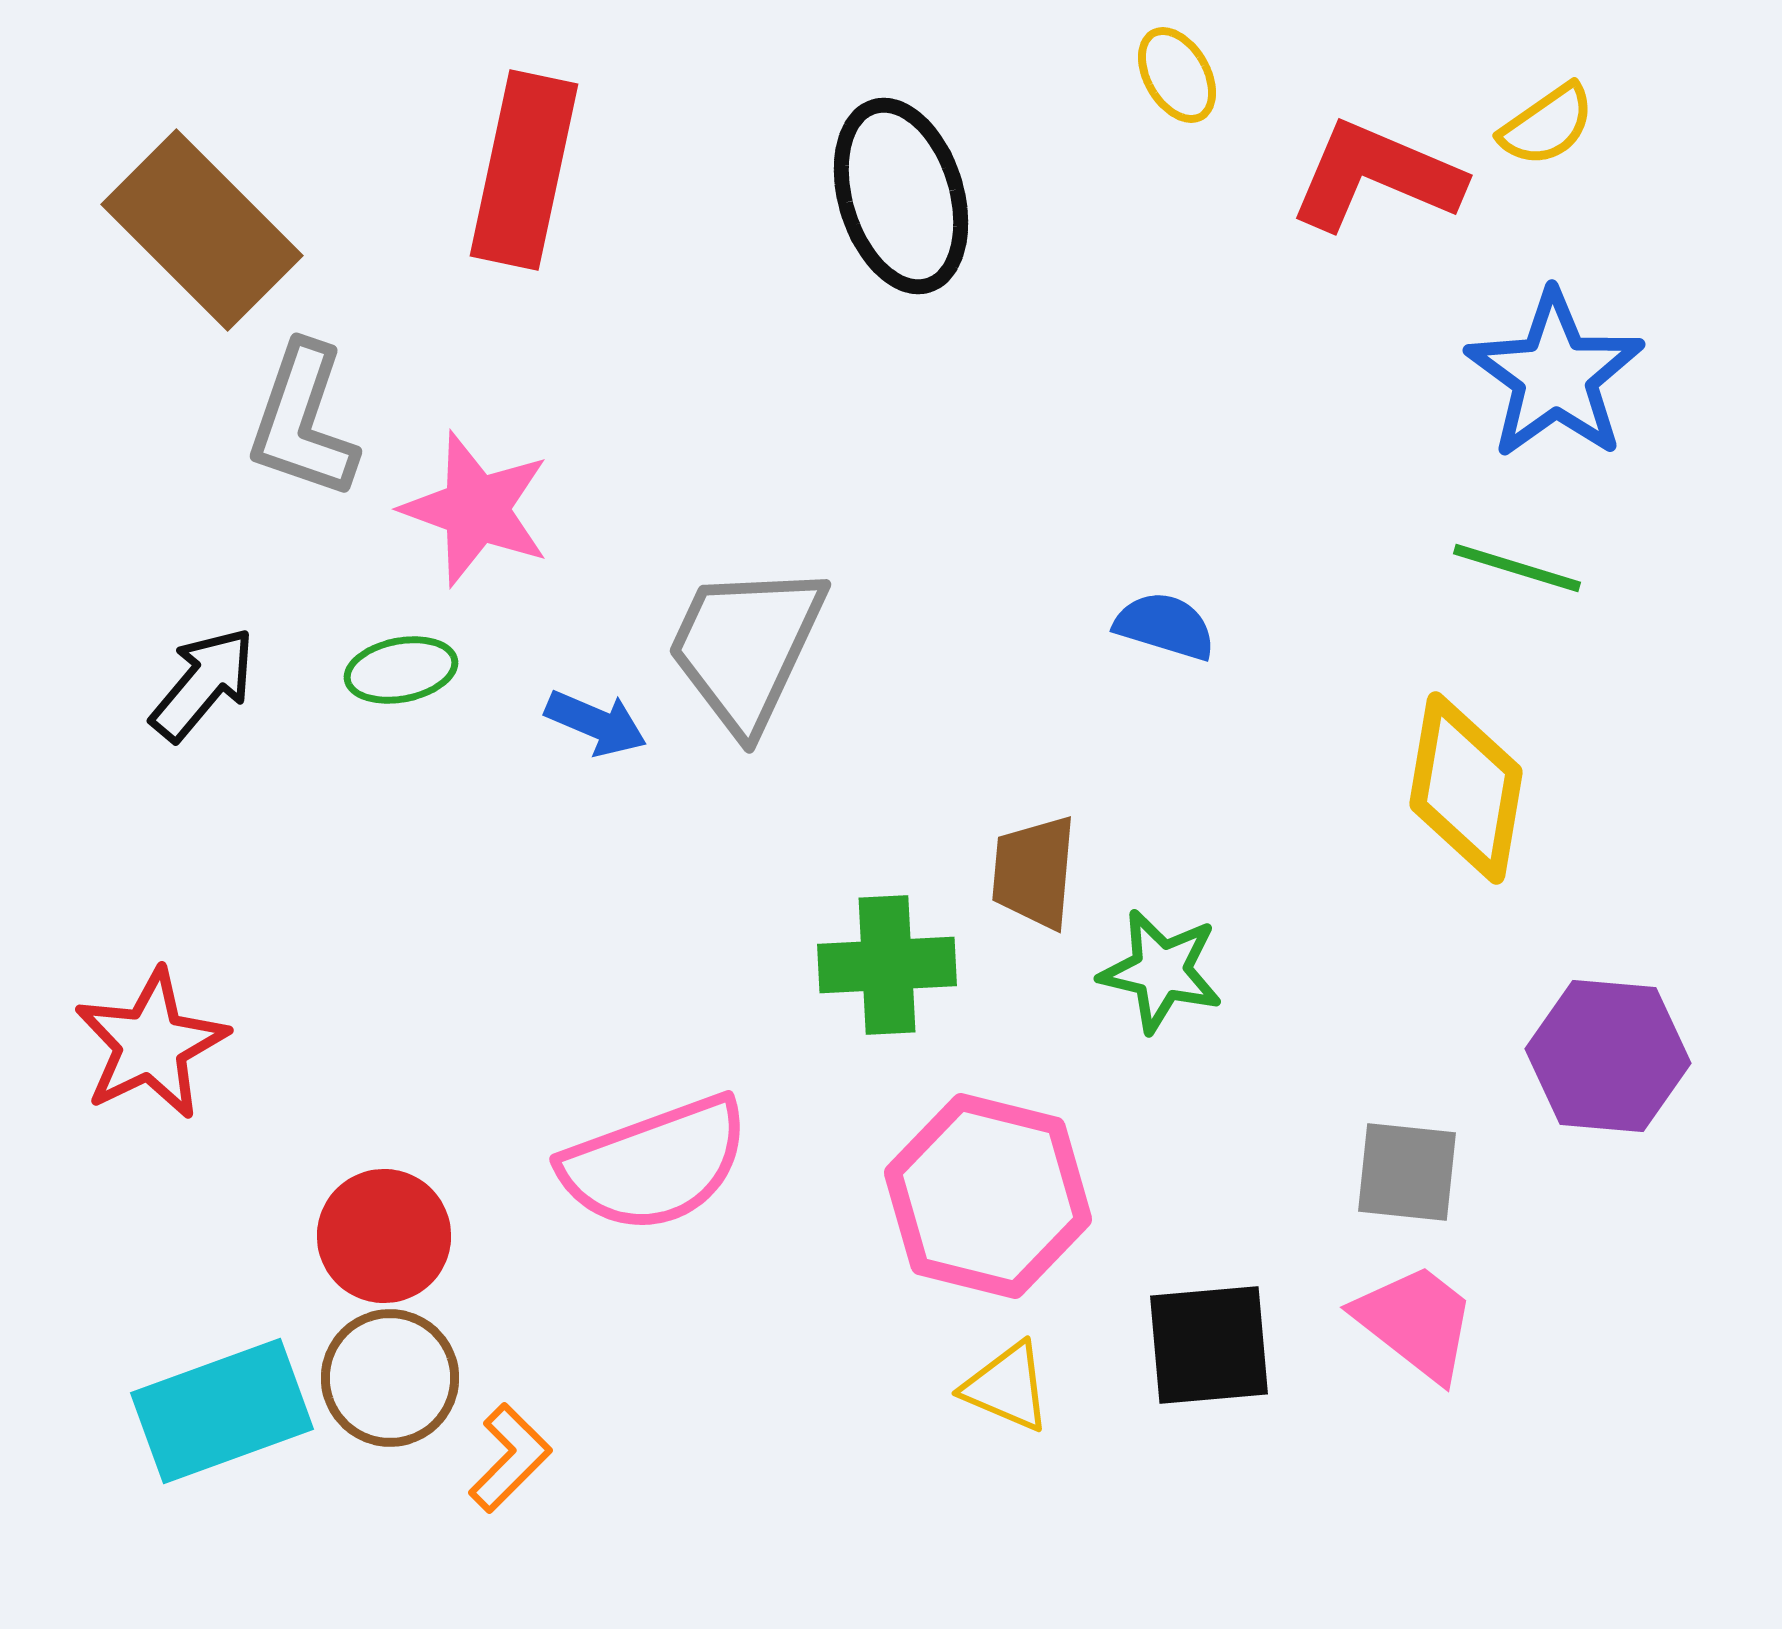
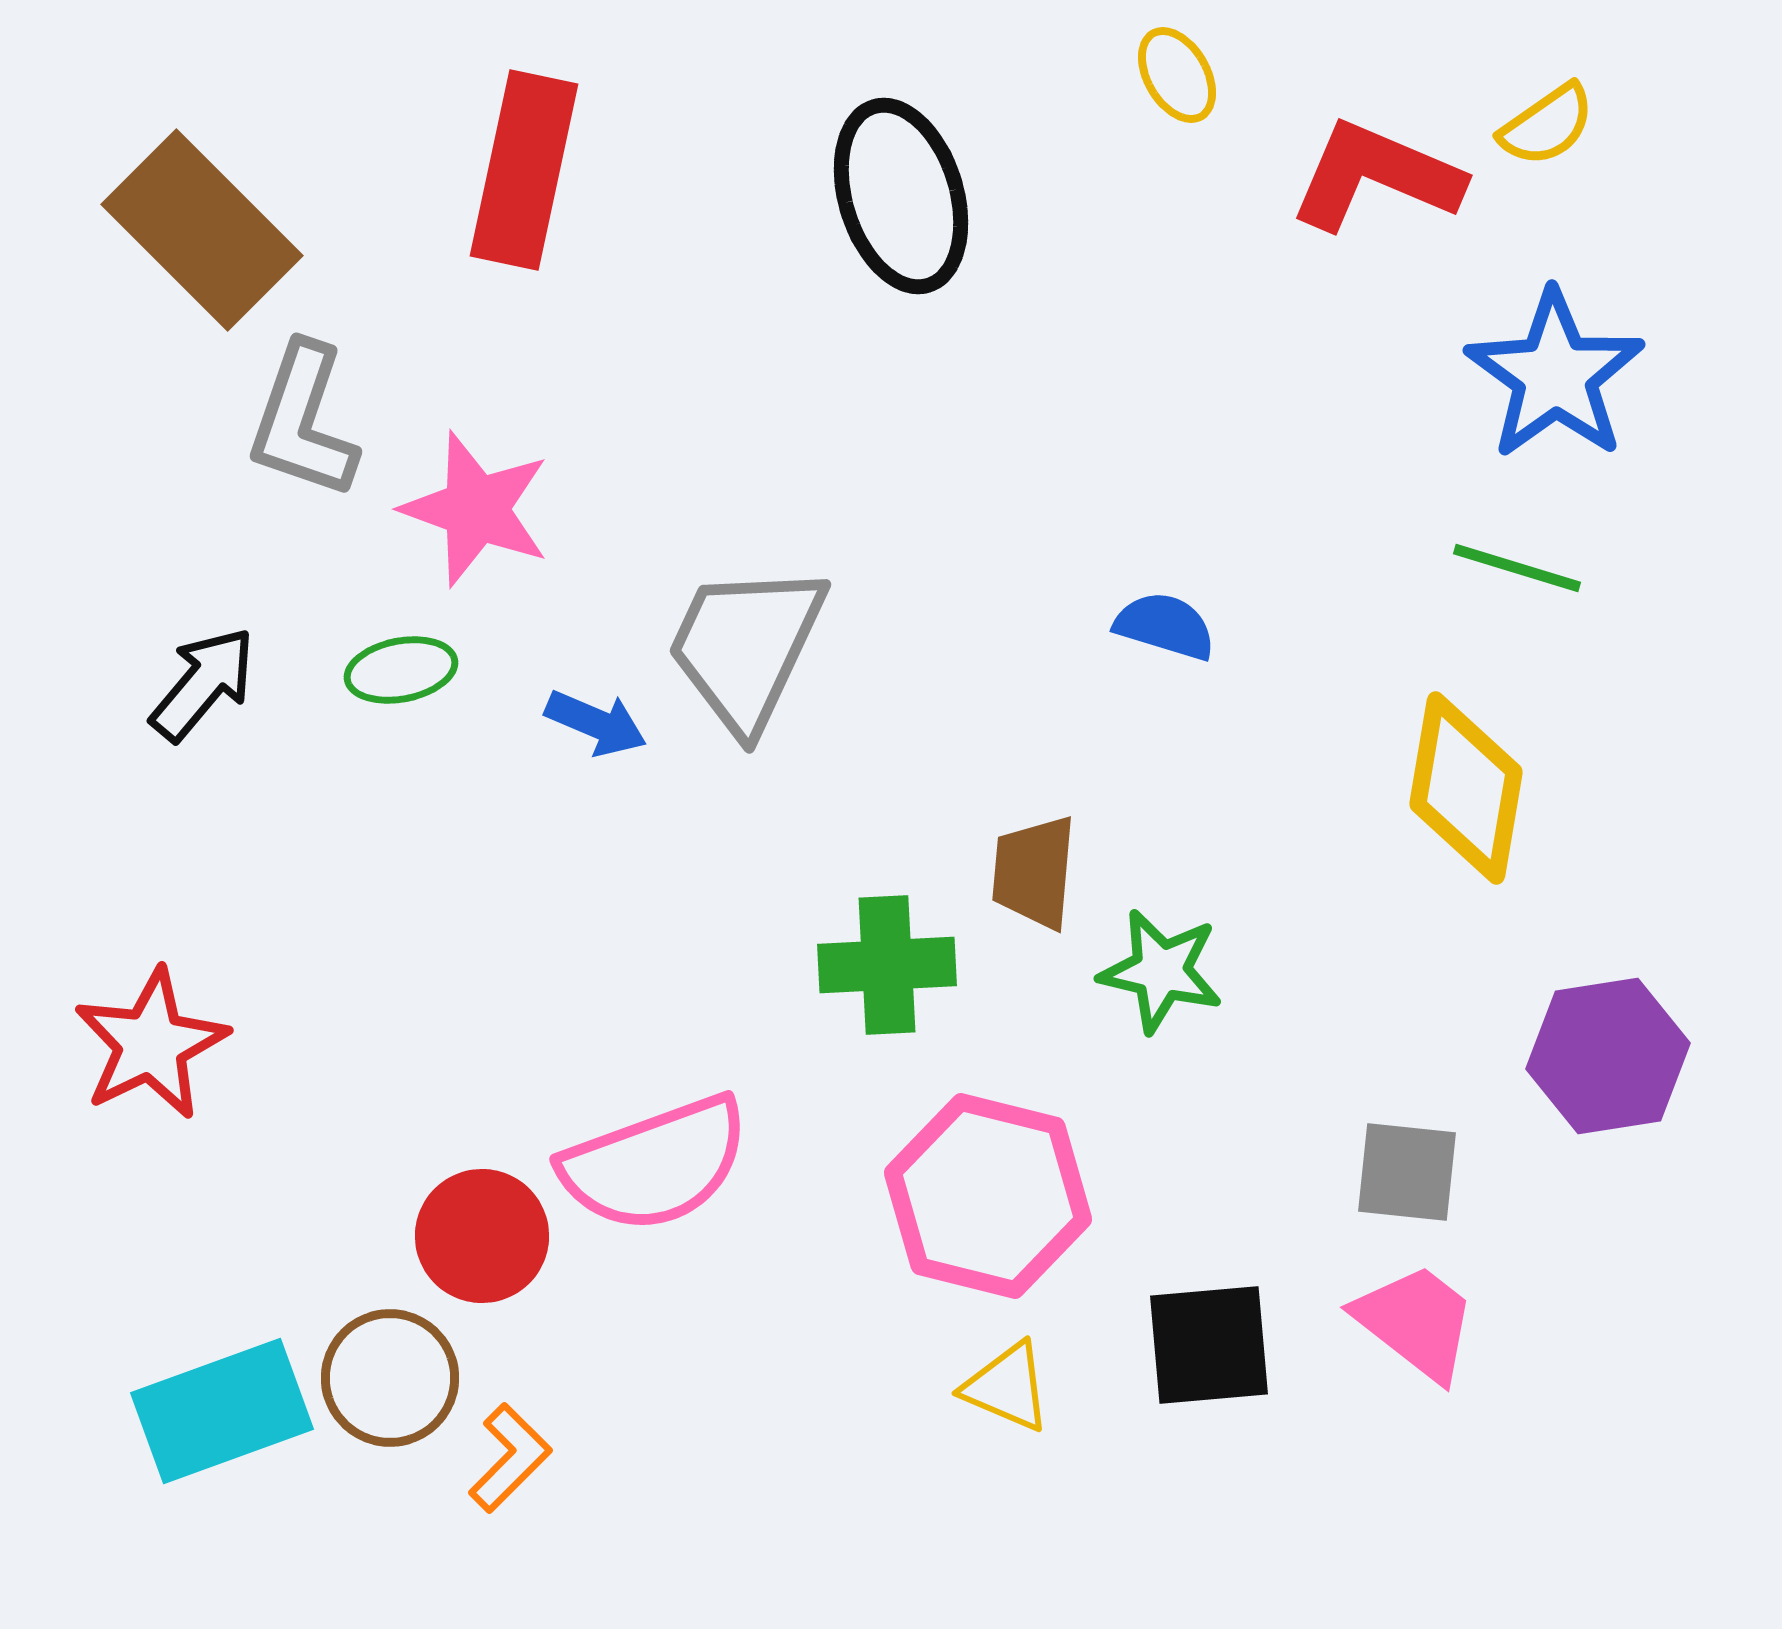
purple hexagon: rotated 14 degrees counterclockwise
red circle: moved 98 px right
